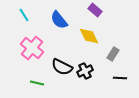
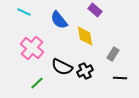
cyan line: moved 3 px up; rotated 32 degrees counterclockwise
yellow diamond: moved 4 px left; rotated 15 degrees clockwise
green line: rotated 56 degrees counterclockwise
